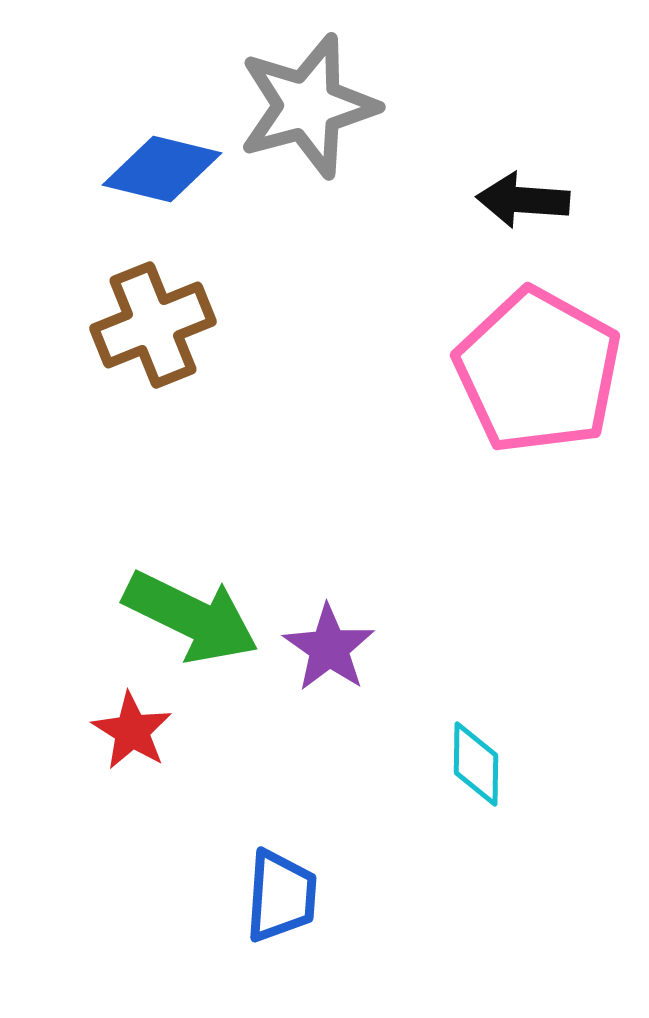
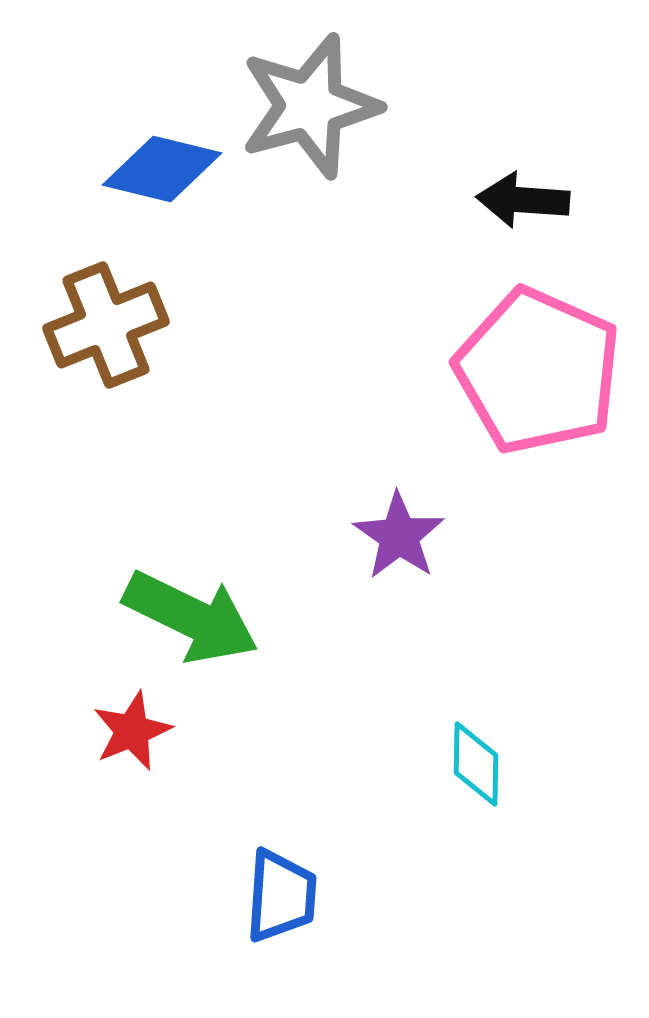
gray star: moved 2 px right
brown cross: moved 47 px left
pink pentagon: rotated 5 degrees counterclockwise
purple star: moved 70 px right, 112 px up
red star: rotated 18 degrees clockwise
